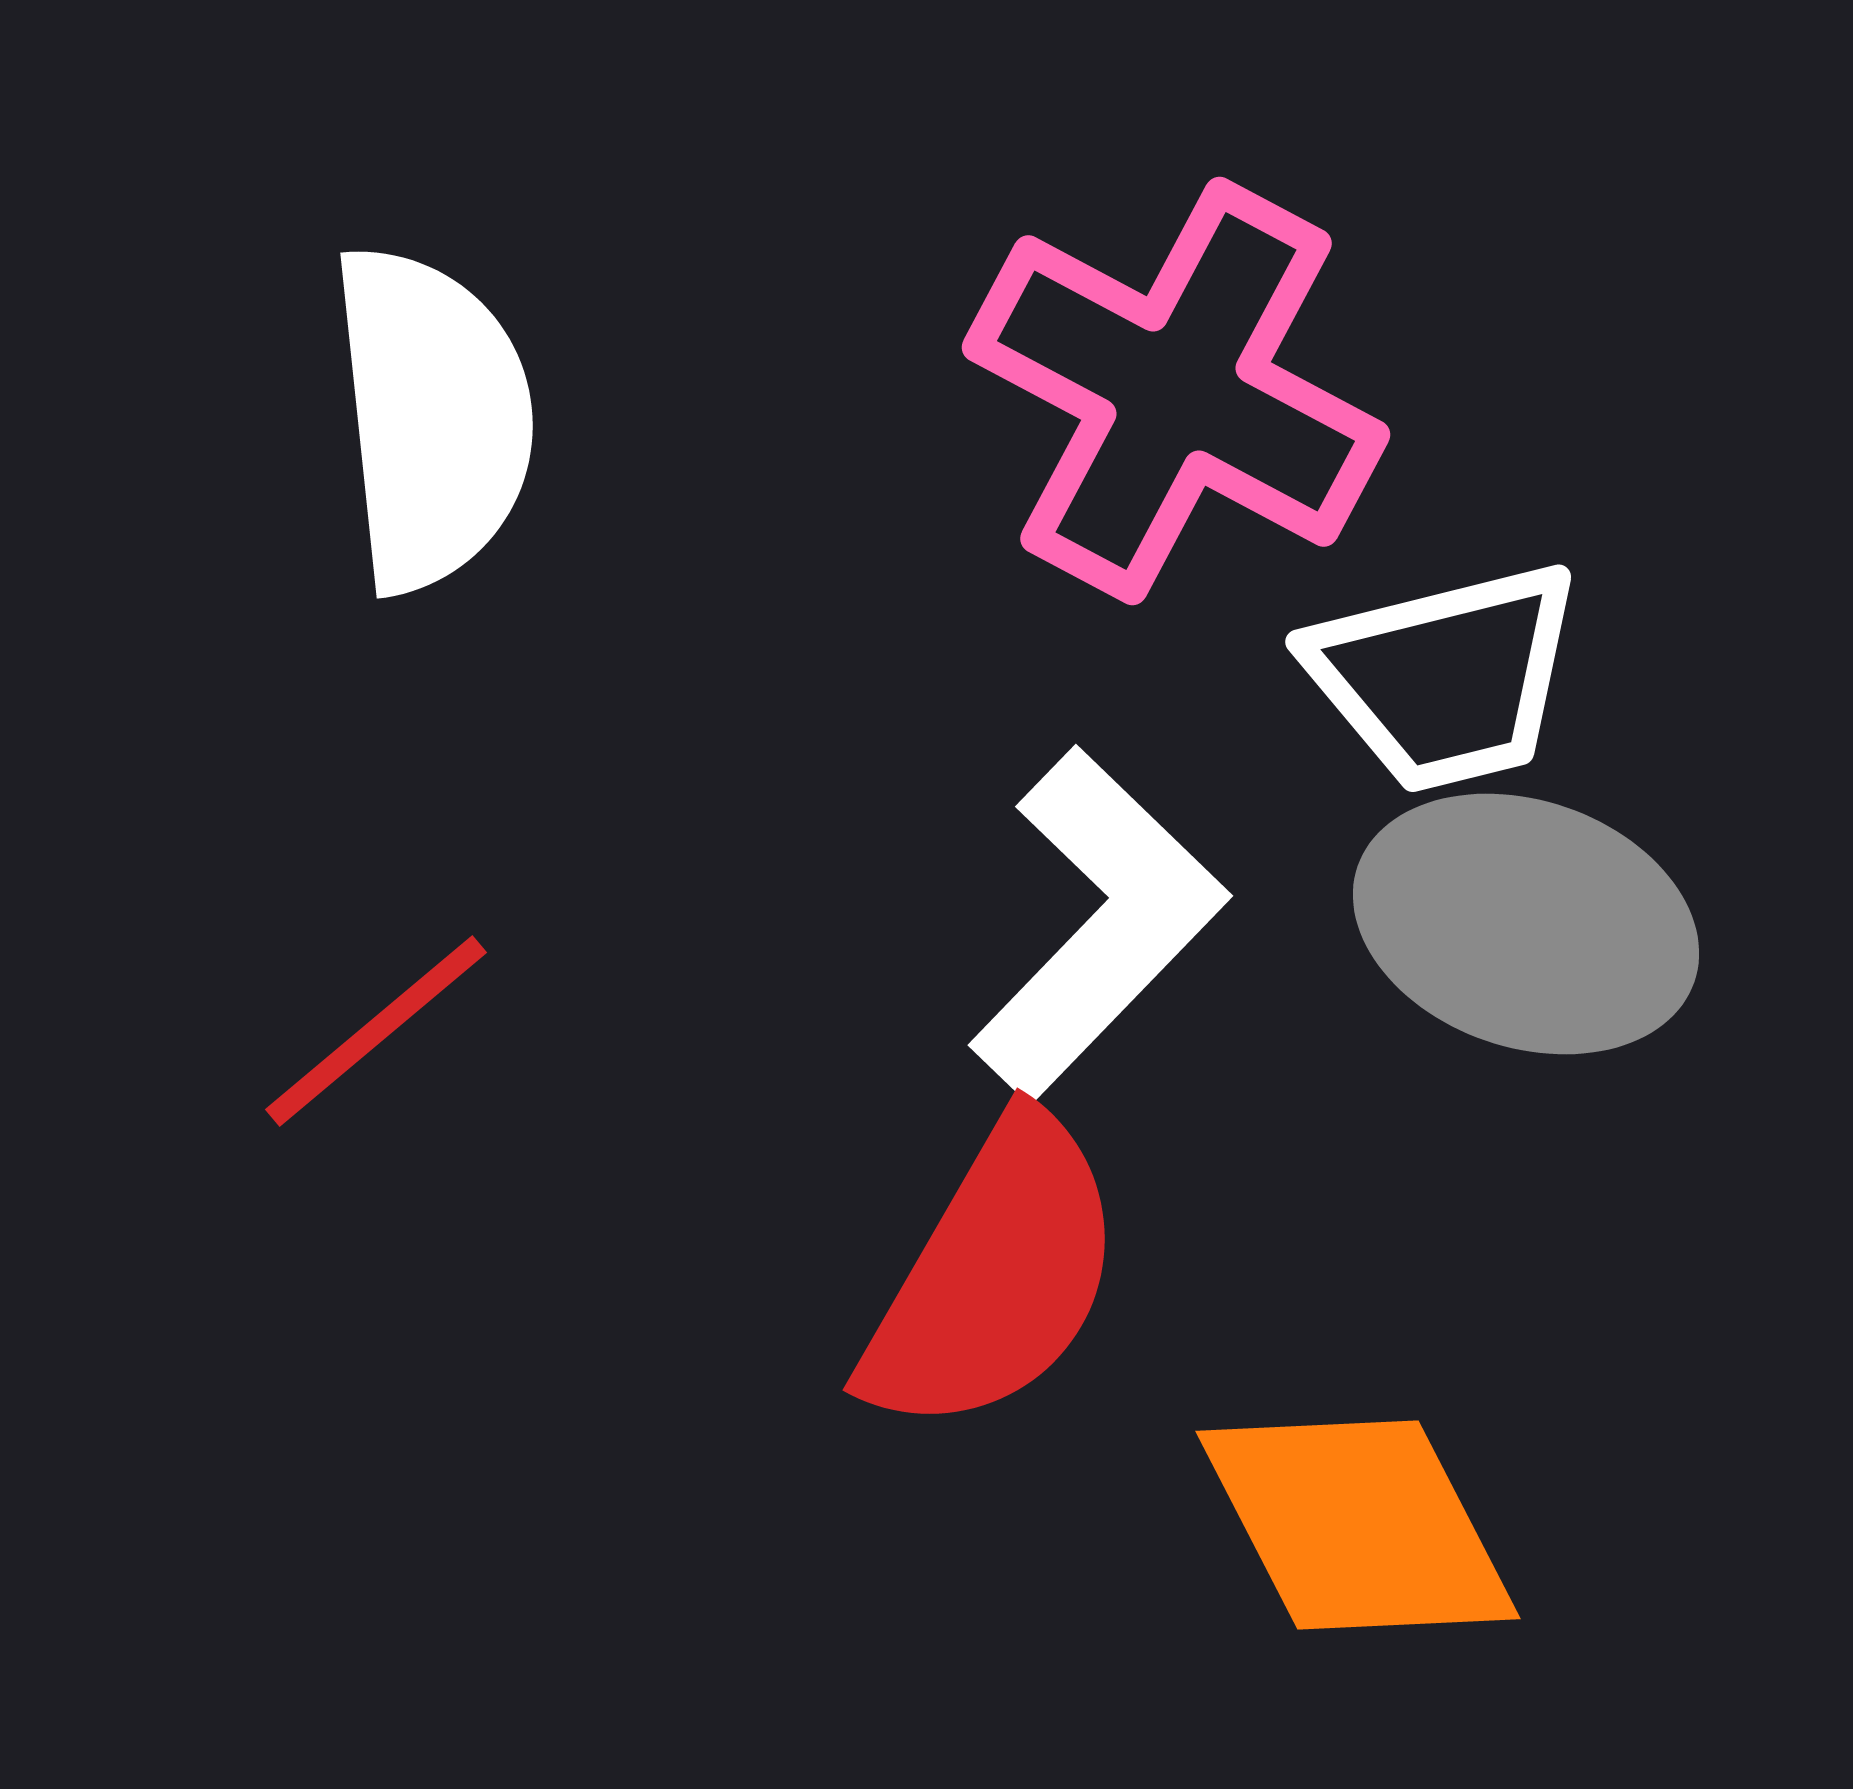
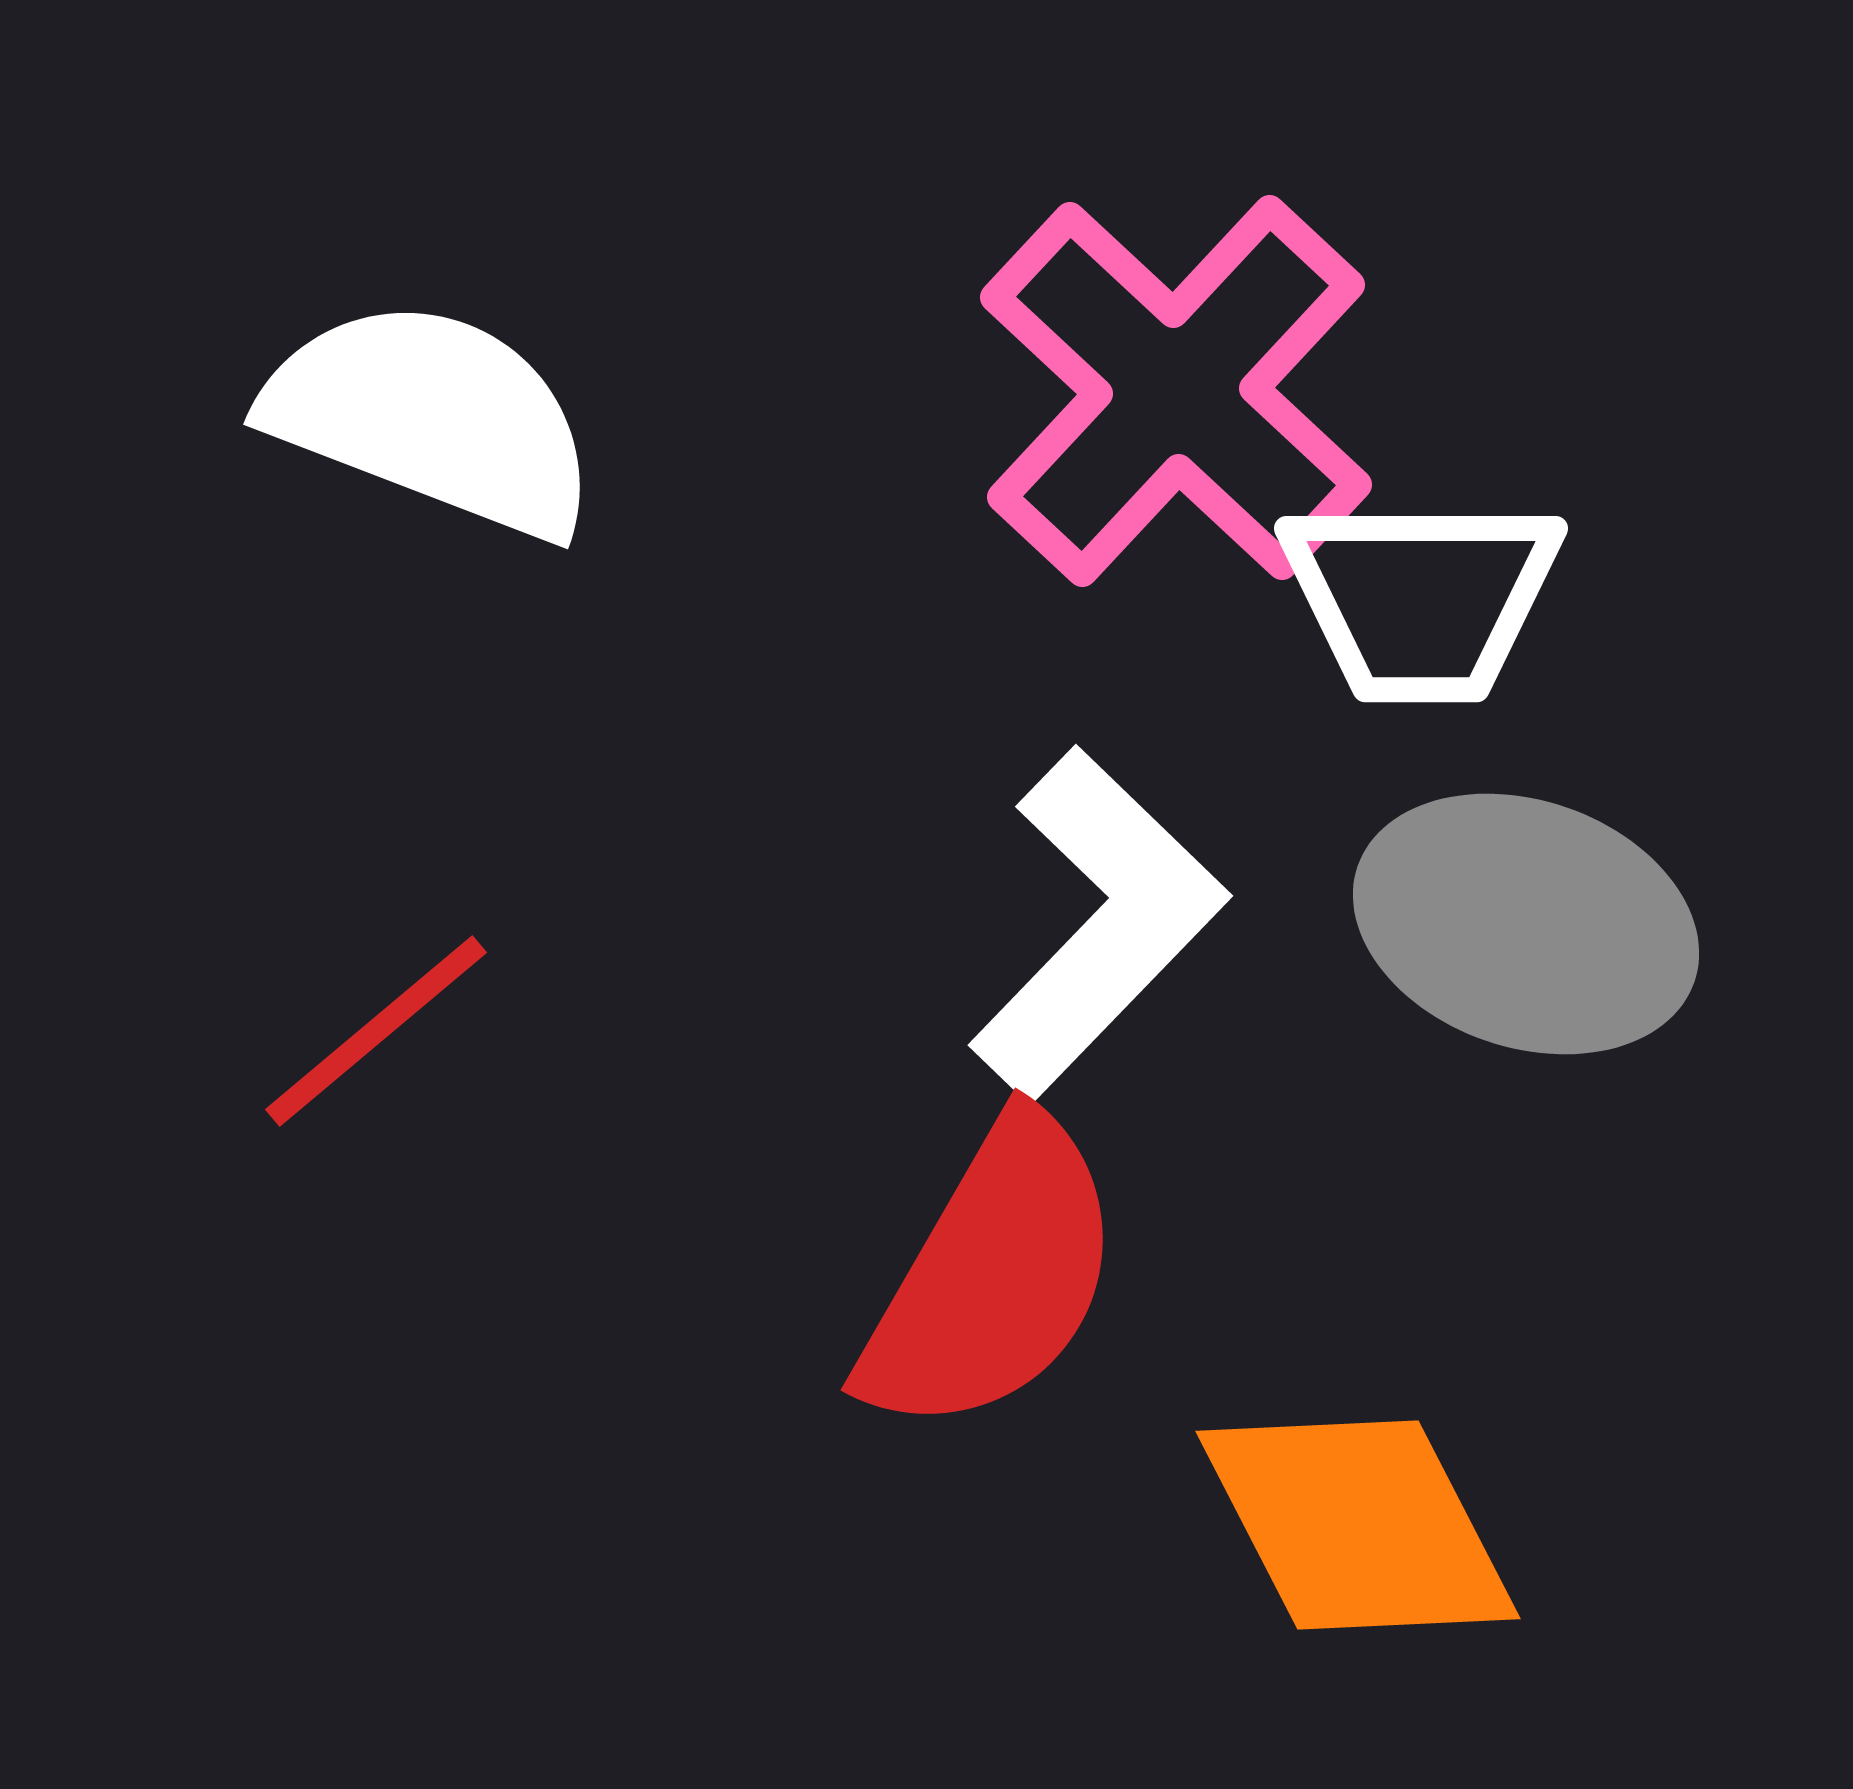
pink cross: rotated 15 degrees clockwise
white semicircle: rotated 63 degrees counterclockwise
white trapezoid: moved 24 px left, 79 px up; rotated 14 degrees clockwise
red semicircle: moved 2 px left
